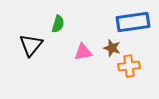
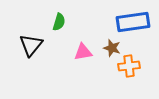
green semicircle: moved 1 px right, 2 px up
